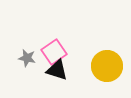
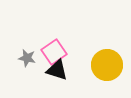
yellow circle: moved 1 px up
